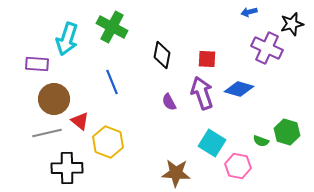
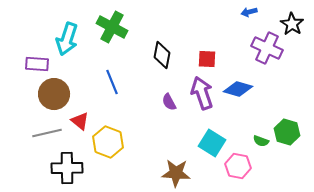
black star: rotated 25 degrees counterclockwise
blue diamond: moved 1 px left
brown circle: moved 5 px up
